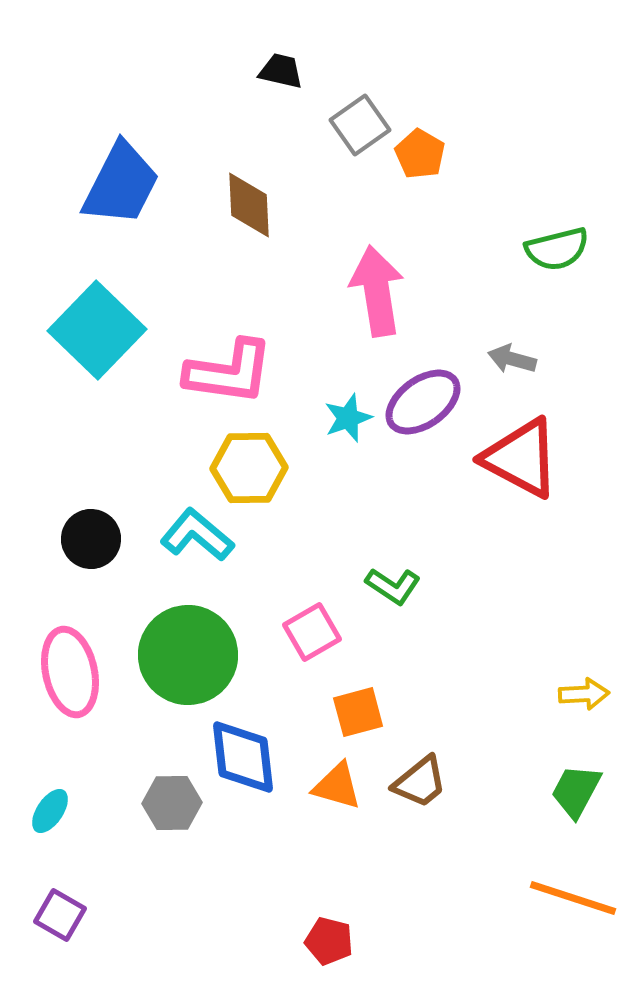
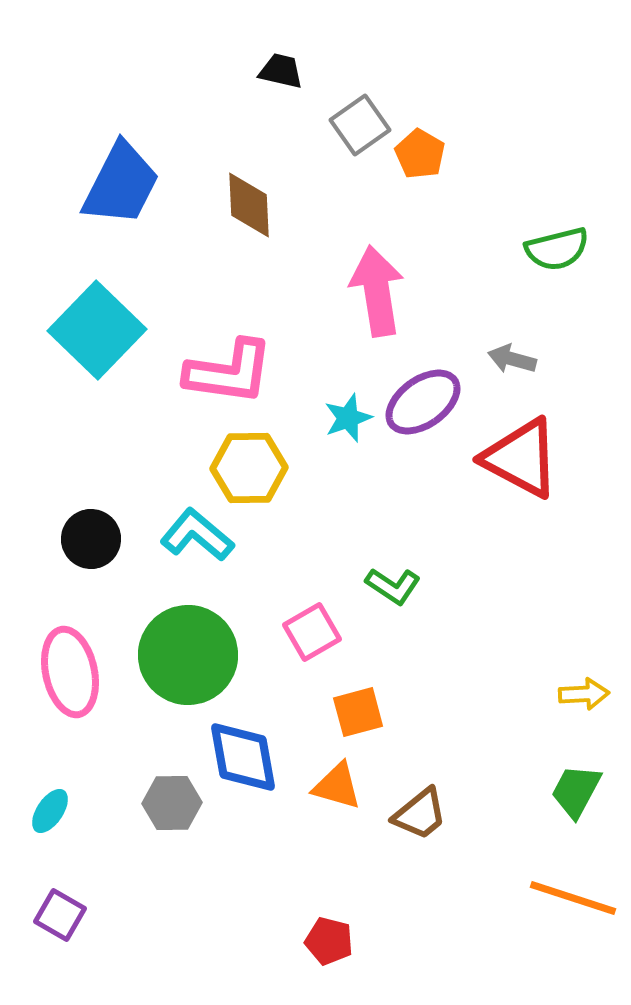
blue diamond: rotated 4 degrees counterclockwise
brown trapezoid: moved 32 px down
